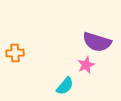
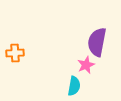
purple semicircle: rotated 84 degrees clockwise
cyan semicircle: moved 9 px right; rotated 30 degrees counterclockwise
